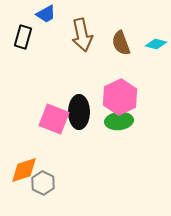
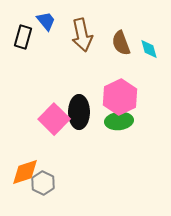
blue trapezoid: moved 7 px down; rotated 100 degrees counterclockwise
cyan diamond: moved 7 px left, 5 px down; rotated 60 degrees clockwise
pink square: rotated 24 degrees clockwise
orange diamond: moved 1 px right, 2 px down
